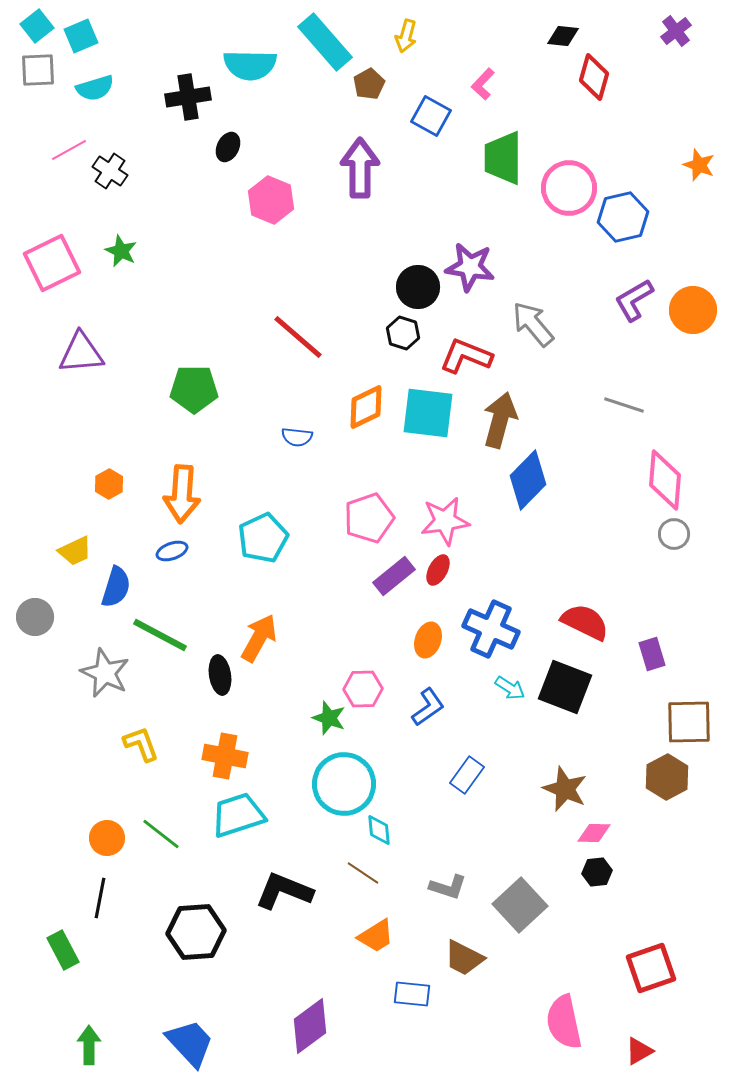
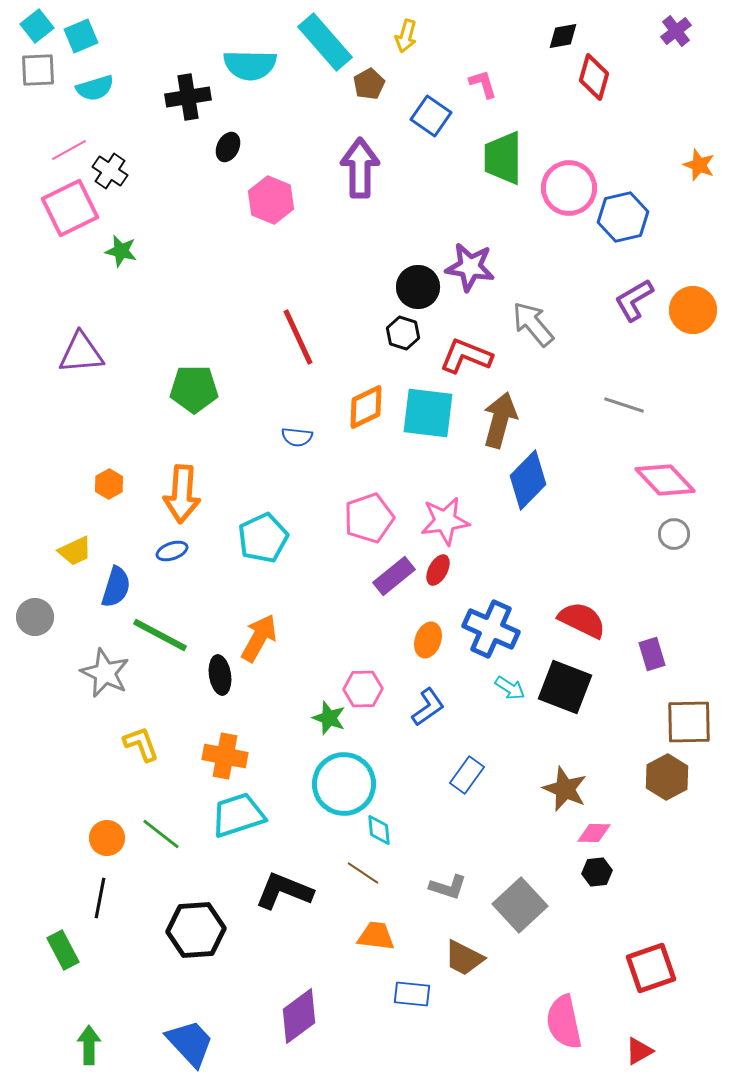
black diamond at (563, 36): rotated 16 degrees counterclockwise
pink L-shape at (483, 84): rotated 120 degrees clockwise
blue square at (431, 116): rotated 6 degrees clockwise
green star at (121, 251): rotated 12 degrees counterclockwise
pink square at (52, 263): moved 18 px right, 55 px up
red line at (298, 337): rotated 24 degrees clockwise
pink diamond at (665, 480): rotated 48 degrees counterclockwise
red semicircle at (585, 622): moved 3 px left, 2 px up
black hexagon at (196, 932): moved 2 px up
orange trapezoid at (376, 936): rotated 141 degrees counterclockwise
purple diamond at (310, 1026): moved 11 px left, 10 px up
